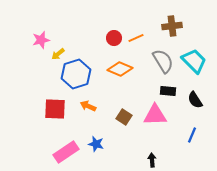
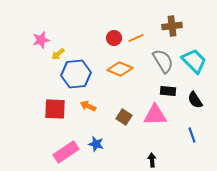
blue hexagon: rotated 12 degrees clockwise
blue line: rotated 42 degrees counterclockwise
